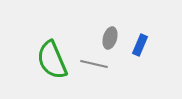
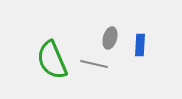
blue rectangle: rotated 20 degrees counterclockwise
